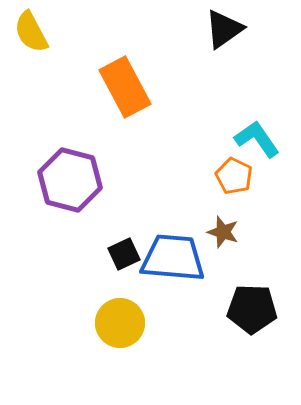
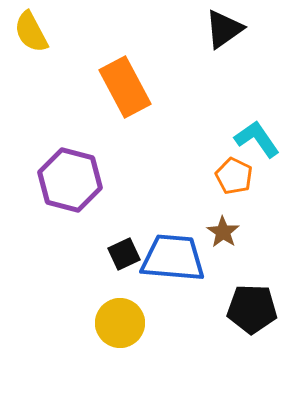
brown star: rotated 16 degrees clockwise
